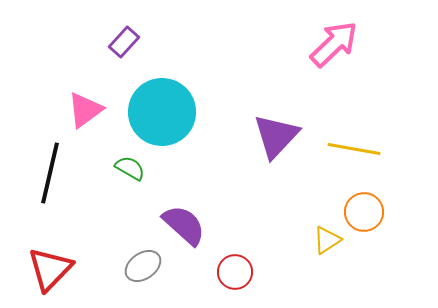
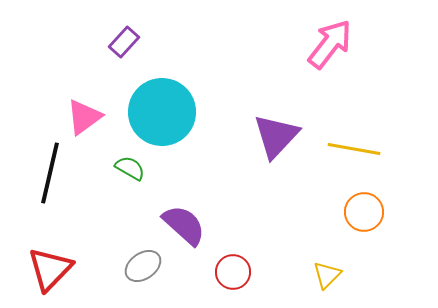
pink arrow: moved 4 px left; rotated 8 degrees counterclockwise
pink triangle: moved 1 px left, 7 px down
yellow triangle: moved 35 px down; rotated 12 degrees counterclockwise
red circle: moved 2 px left
